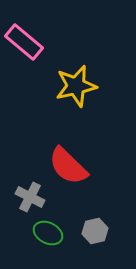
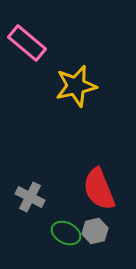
pink rectangle: moved 3 px right, 1 px down
red semicircle: moved 31 px right, 23 px down; rotated 24 degrees clockwise
green ellipse: moved 18 px right
